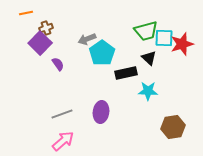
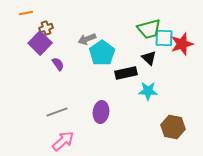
green trapezoid: moved 3 px right, 2 px up
gray line: moved 5 px left, 2 px up
brown hexagon: rotated 20 degrees clockwise
